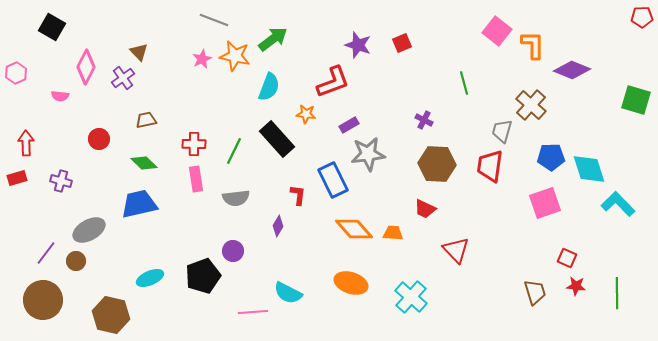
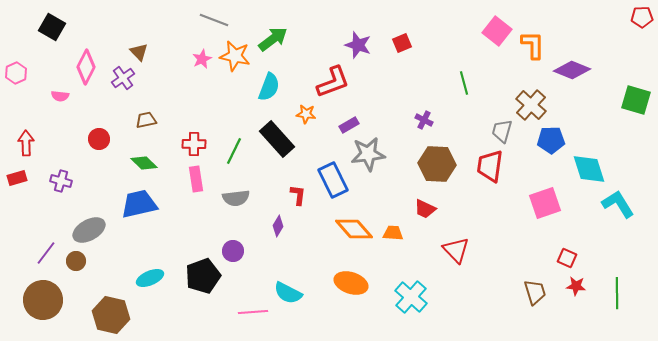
blue pentagon at (551, 157): moved 17 px up
cyan L-shape at (618, 204): rotated 12 degrees clockwise
